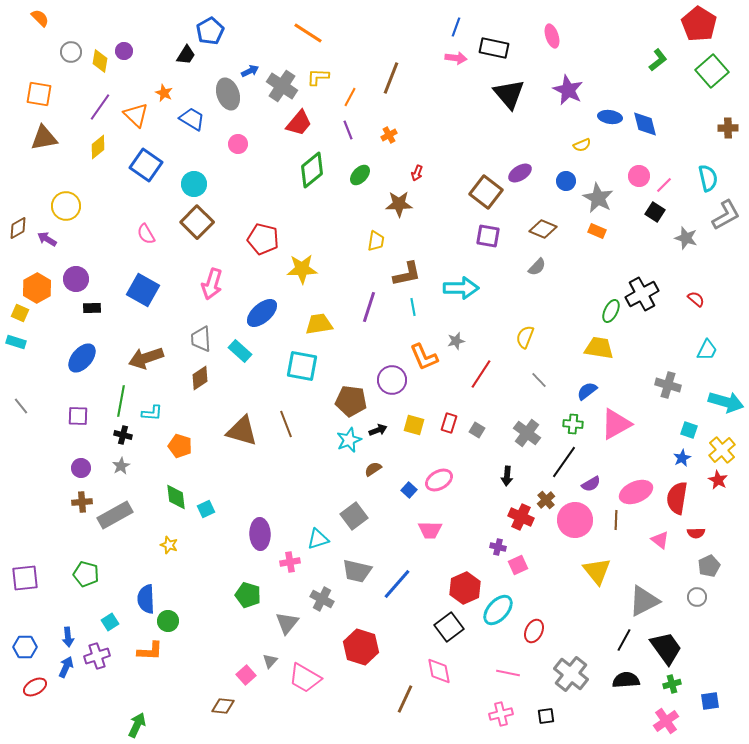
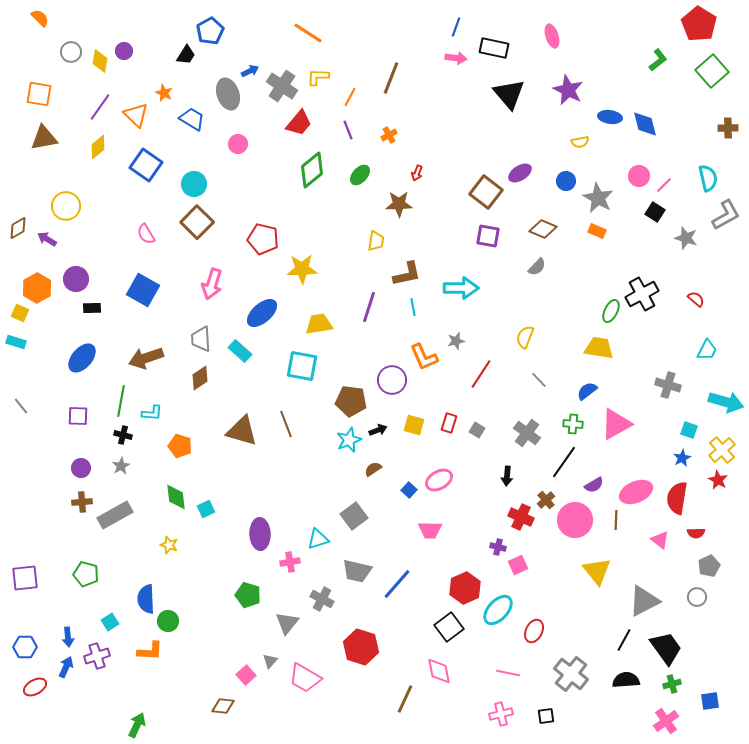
yellow semicircle at (582, 145): moved 2 px left, 3 px up; rotated 12 degrees clockwise
purple semicircle at (591, 484): moved 3 px right, 1 px down
